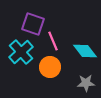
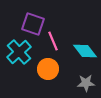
cyan cross: moved 2 px left
orange circle: moved 2 px left, 2 px down
